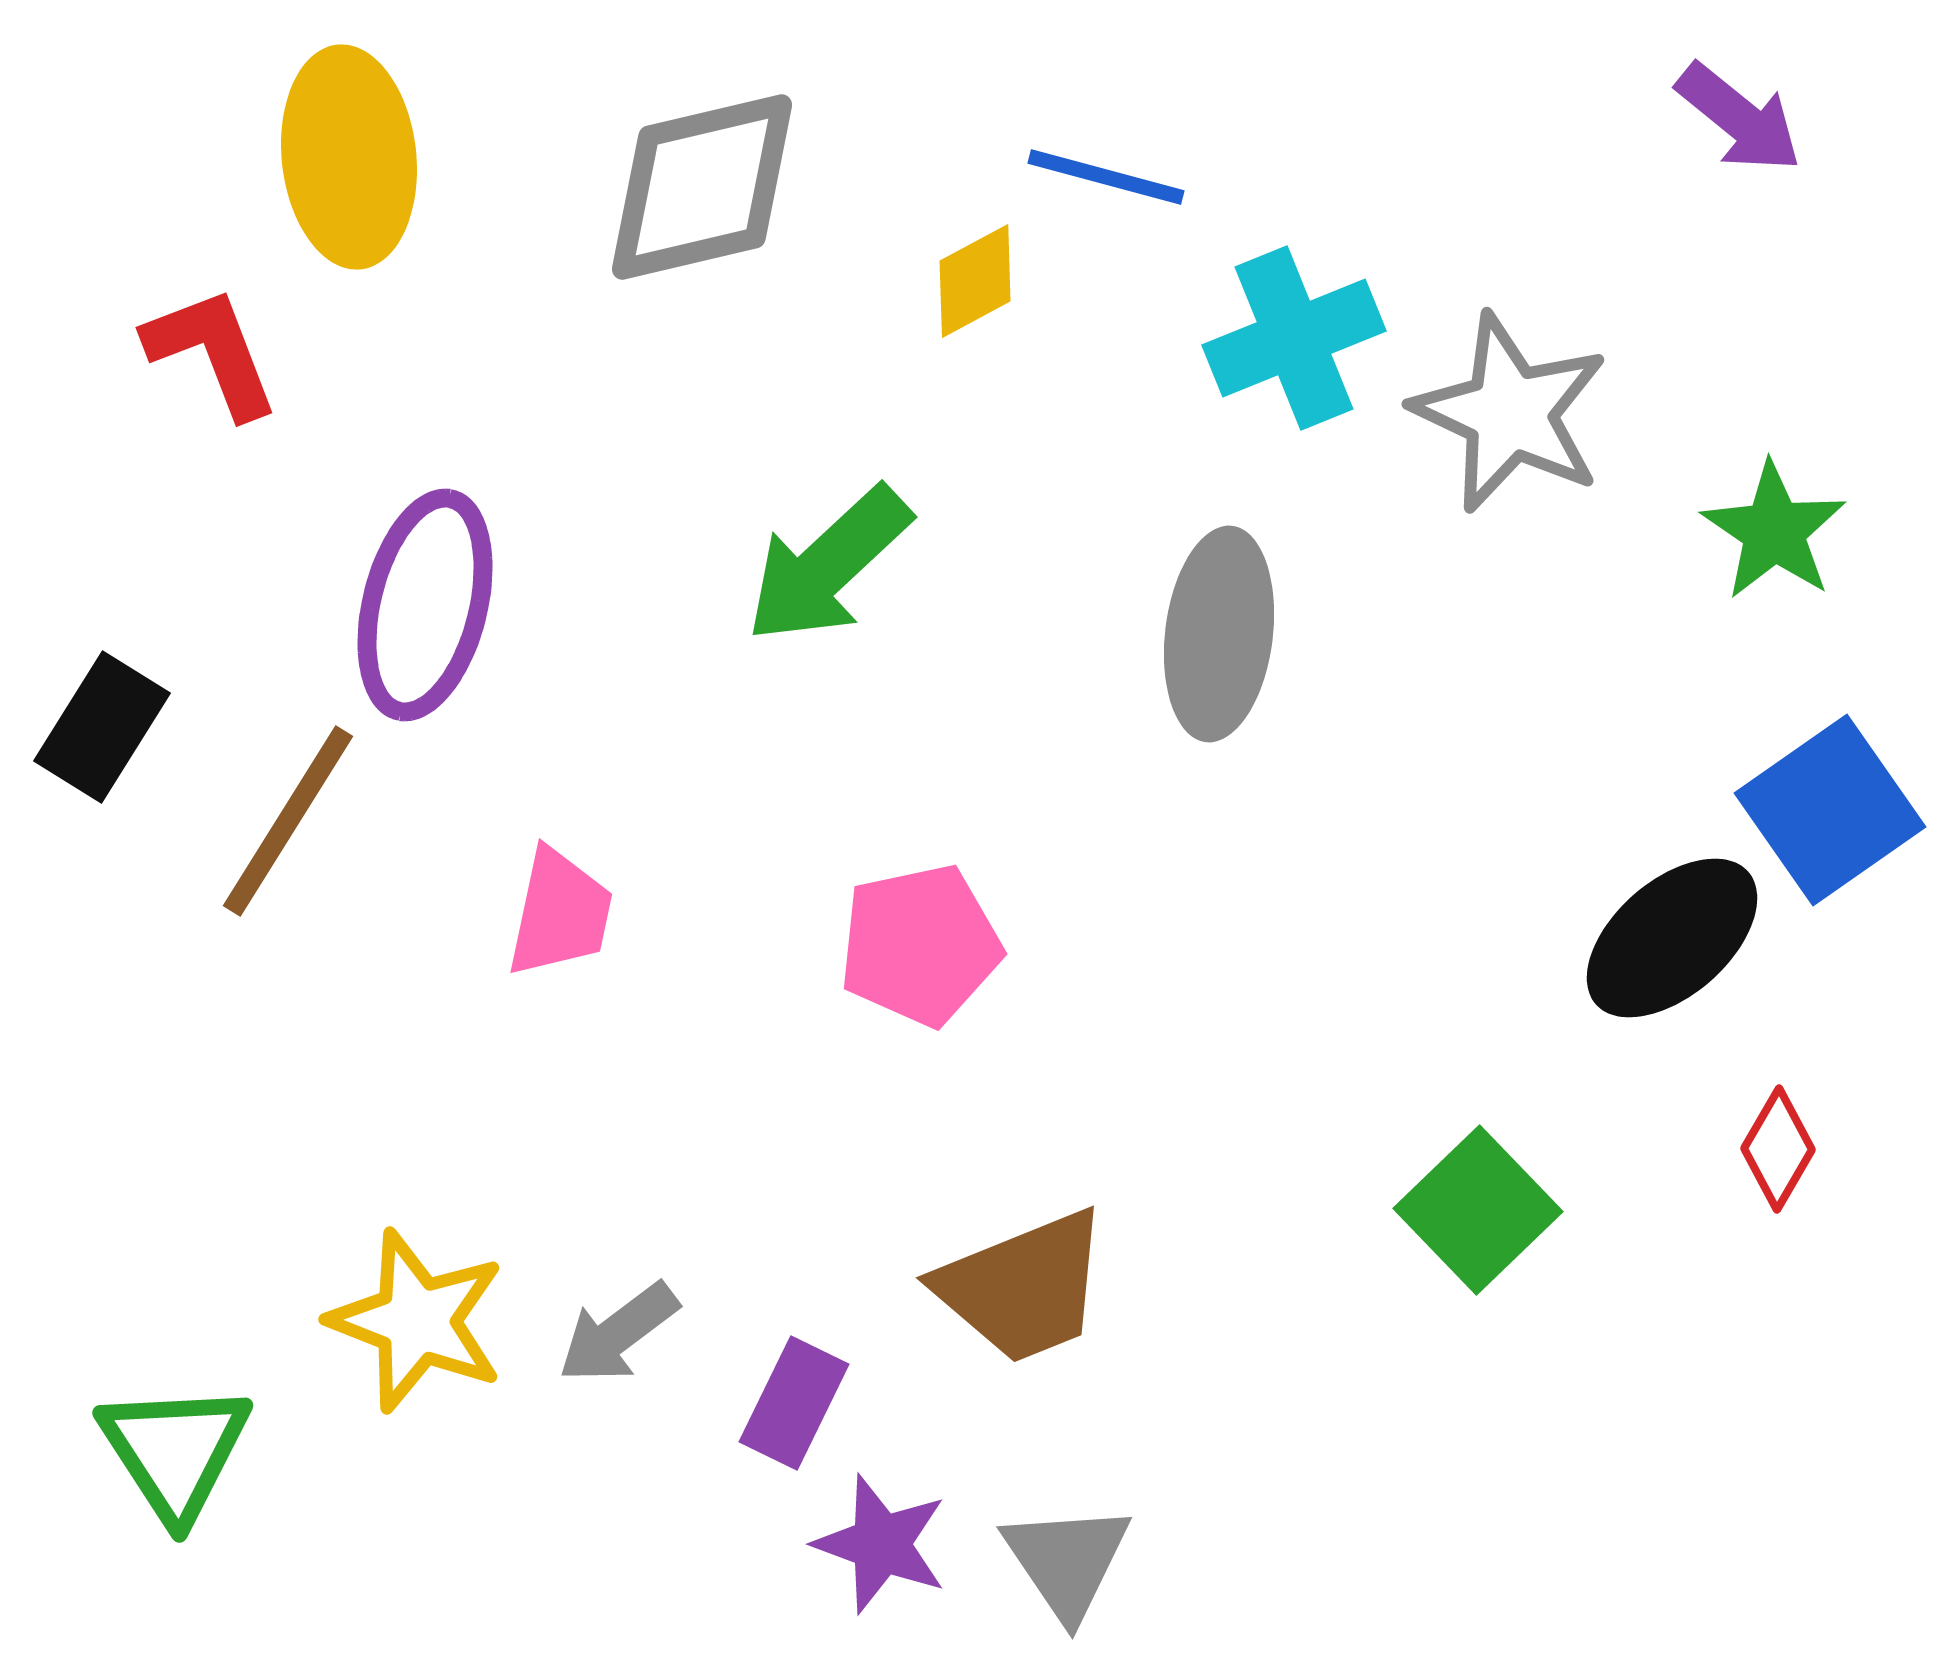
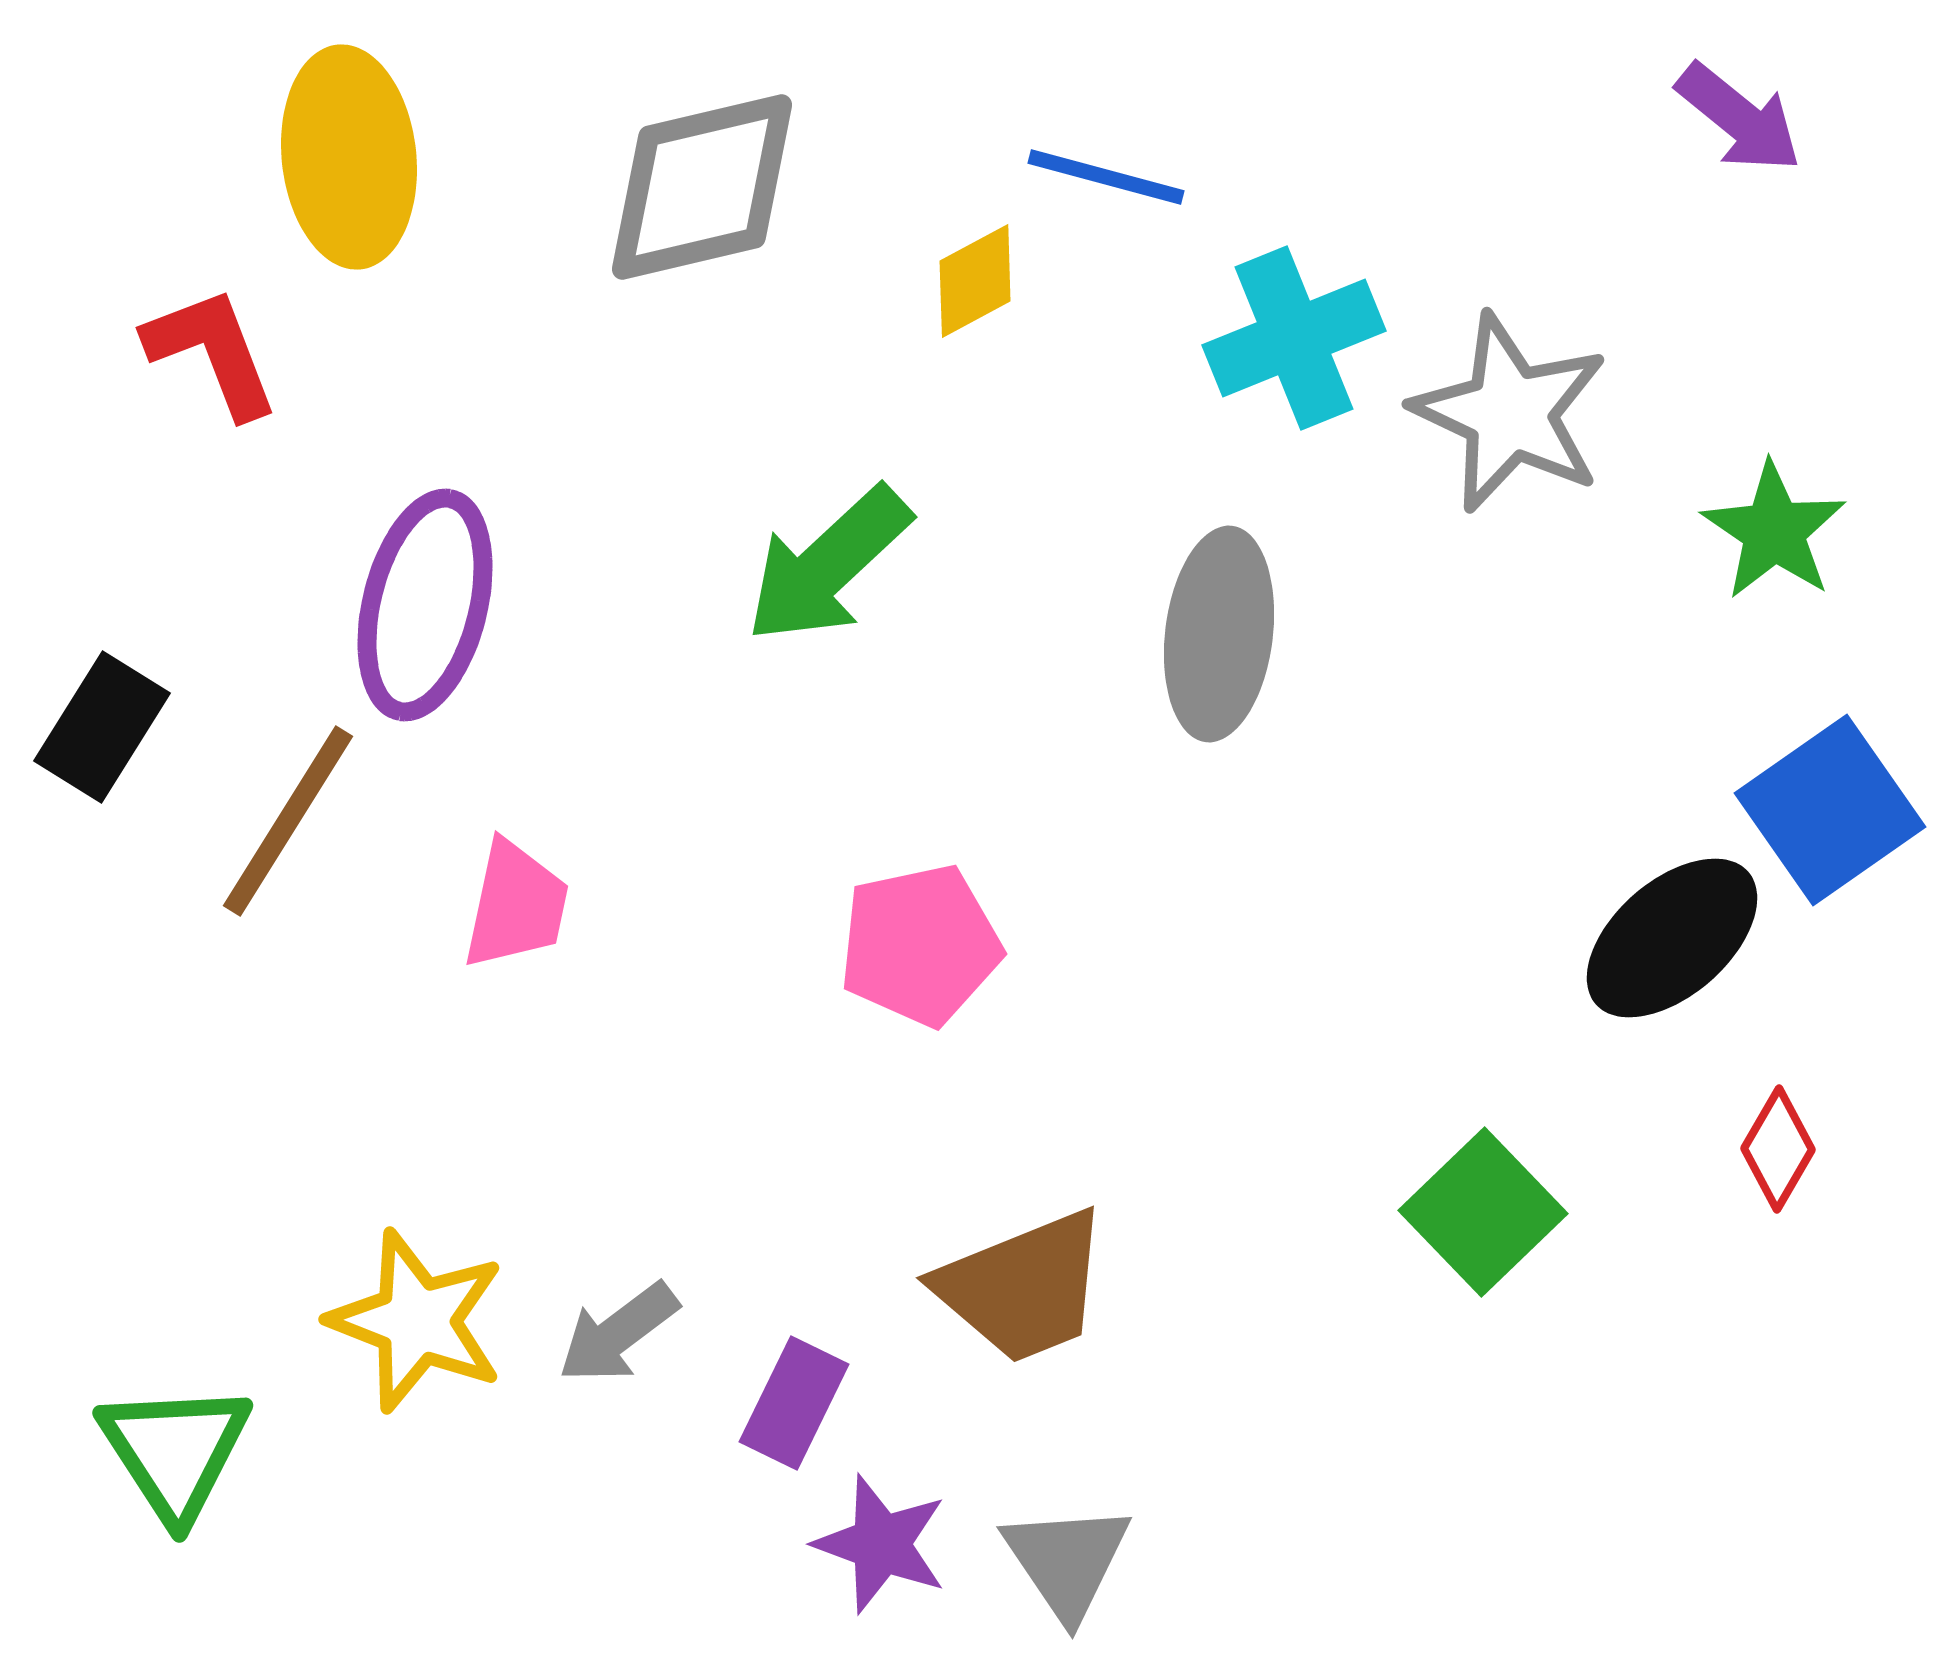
pink trapezoid: moved 44 px left, 8 px up
green square: moved 5 px right, 2 px down
